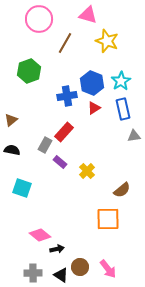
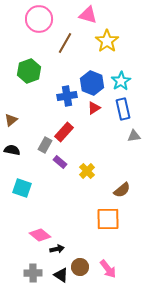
yellow star: rotated 15 degrees clockwise
